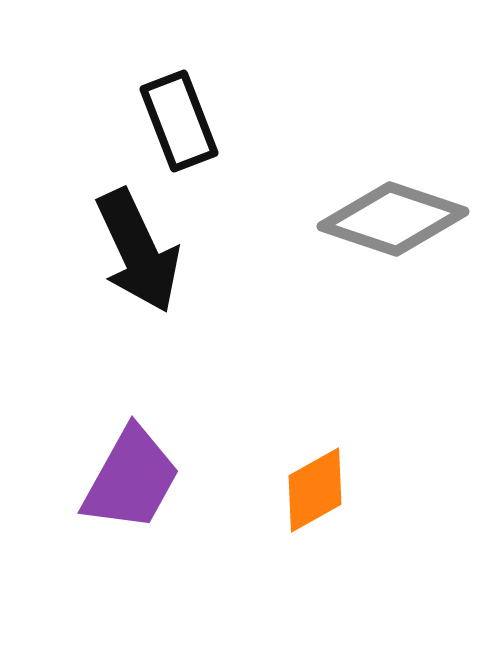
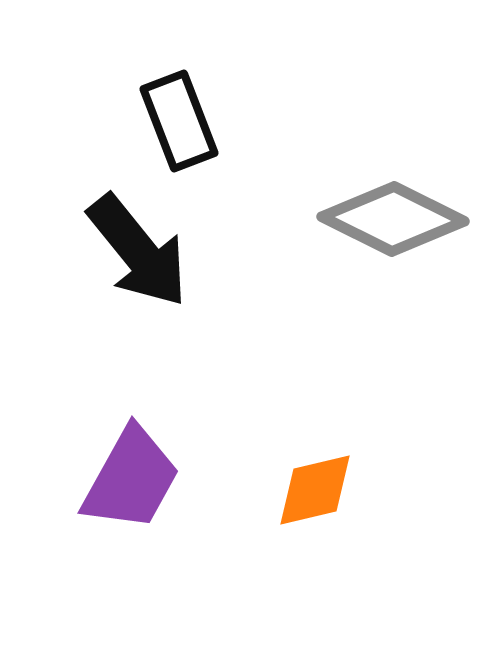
gray diamond: rotated 8 degrees clockwise
black arrow: rotated 14 degrees counterclockwise
orange diamond: rotated 16 degrees clockwise
